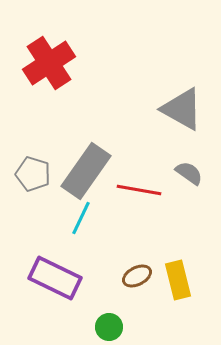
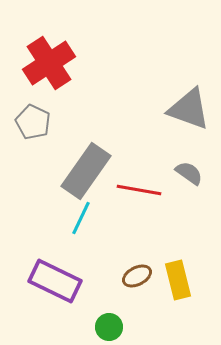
gray triangle: moved 7 px right; rotated 9 degrees counterclockwise
gray pentagon: moved 52 px up; rotated 8 degrees clockwise
purple rectangle: moved 3 px down
